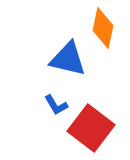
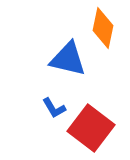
blue L-shape: moved 2 px left, 3 px down
